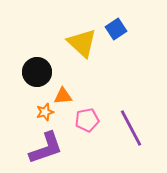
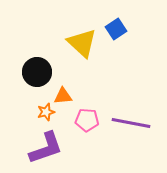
orange star: moved 1 px right
pink pentagon: rotated 15 degrees clockwise
purple line: moved 5 px up; rotated 51 degrees counterclockwise
